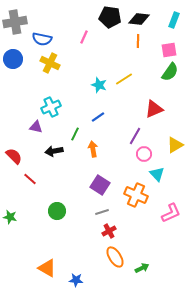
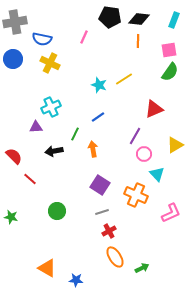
purple triangle: rotated 16 degrees counterclockwise
green star: moved 1 px right
